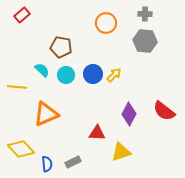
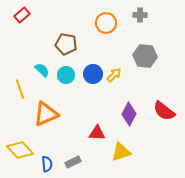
gray cross: moved 5 px left, 1 px down
gray hexagon: moved 15 px down
brown pentagon: moved 5 px right, 3 px up
yellow line: moved 3 px right, 2 px down; rotated 66 degrees clockwise
yellow diamond: moved 1 px left, 1 px down
